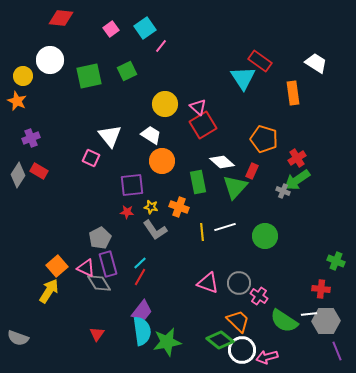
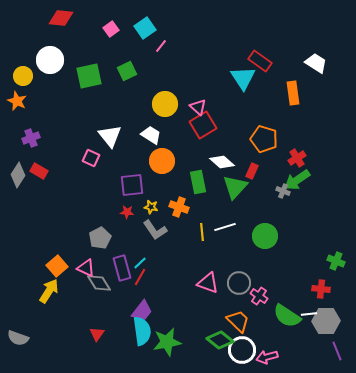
purple rectangle at (108, 264): moved 14 px right, 4 px down
green semicircle at (284, 321): moved 3 px right, 5 px up
